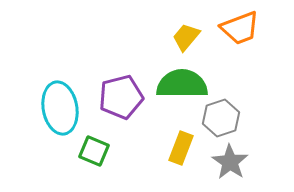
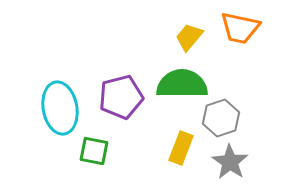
orange trapezoid: rotated 33 degrees clockwise
yellow trapezoid: moved 3 px right
green square: rotated 12 degrees counterclockwise
